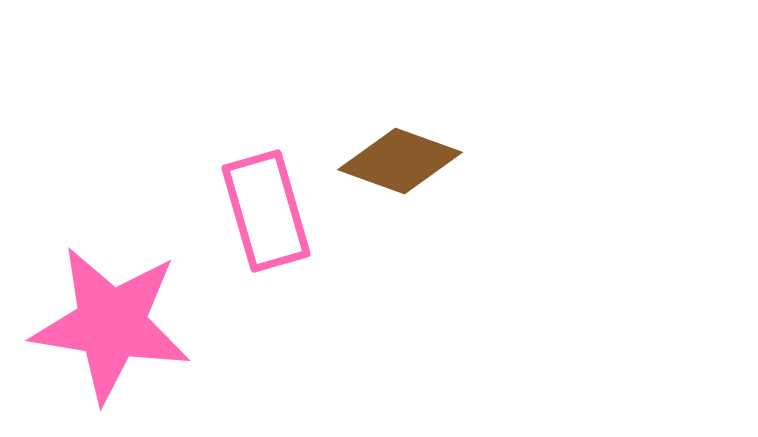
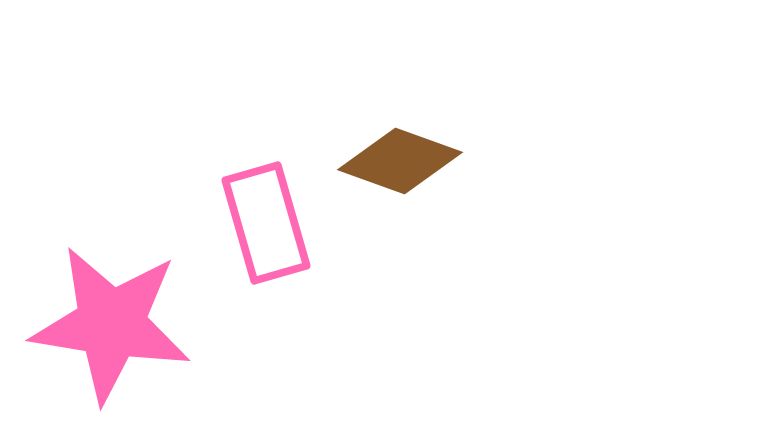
pink rectangle: moved 12 px down
